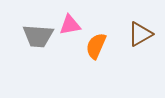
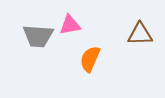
brown triangle: rotated 28 degrees clockwise
orange semicircle: moved 6 px left, 13 px down
